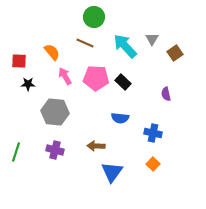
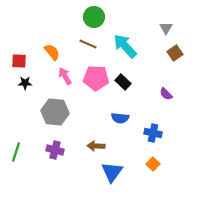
gray triangle: moved 14 px right, 11 px up
brown line: moved 3 px right, 1 px down
black star: moved 3 px left, 1 px up
purple semicircle: rotated 32 degrees counterclockwise
